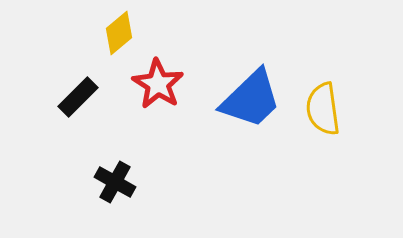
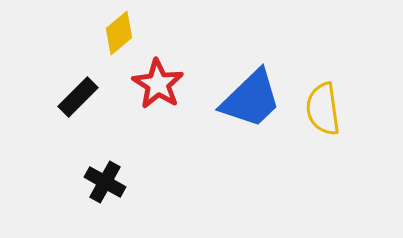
black cross: moved 10 px left
